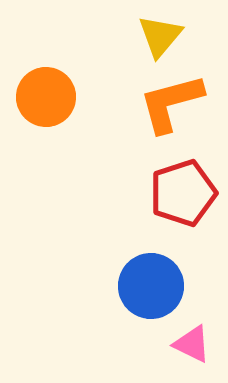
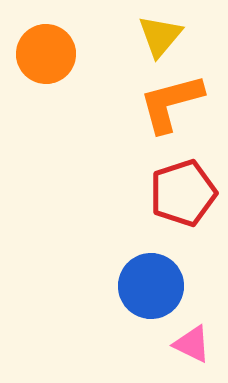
orange circle: moved 43 px up
